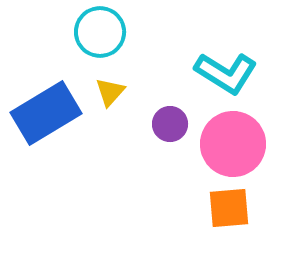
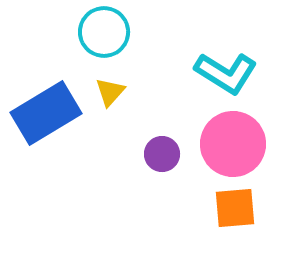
cyan circle: moved 4 px right
purple circle: moved 8 px left, 30 px down
orange square: moved 6 px right
